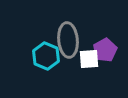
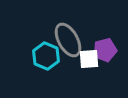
gray ellipse: rotated 24 degrees counterclockwise
purple pentagon: rotated 15 degrees clockwise
